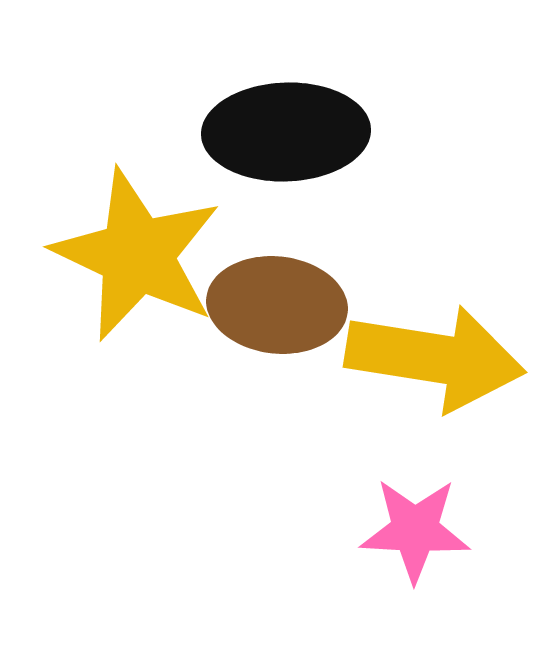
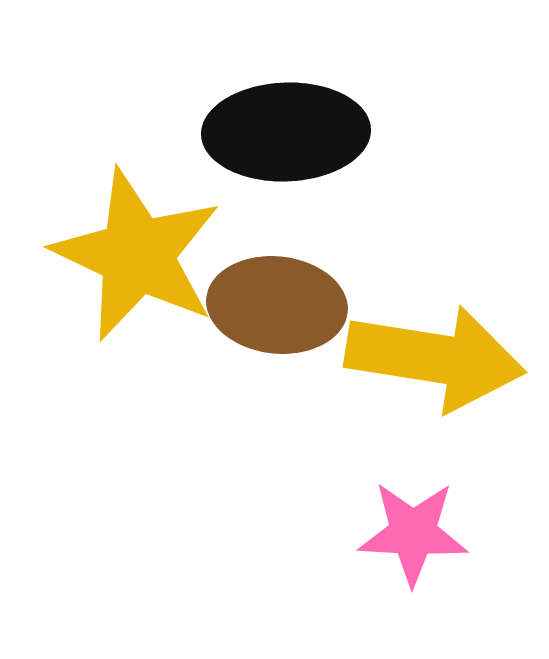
pink star: moved 2 px left, 3 px down
